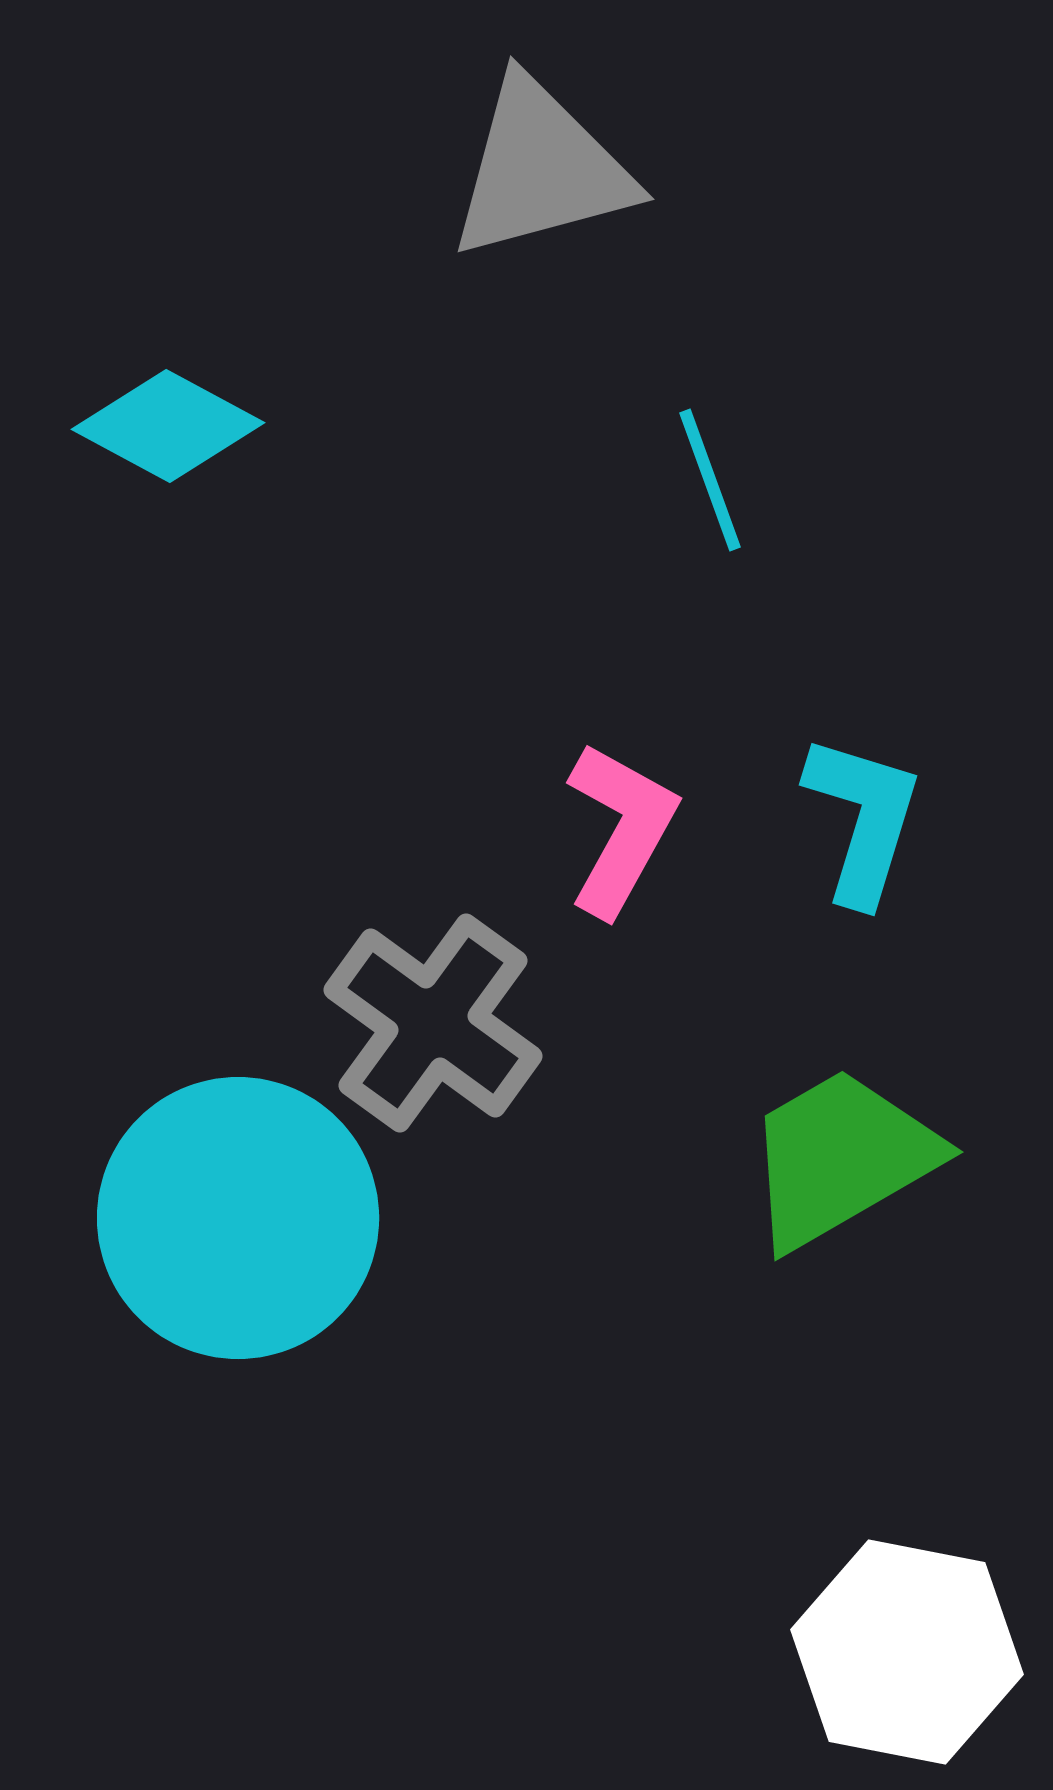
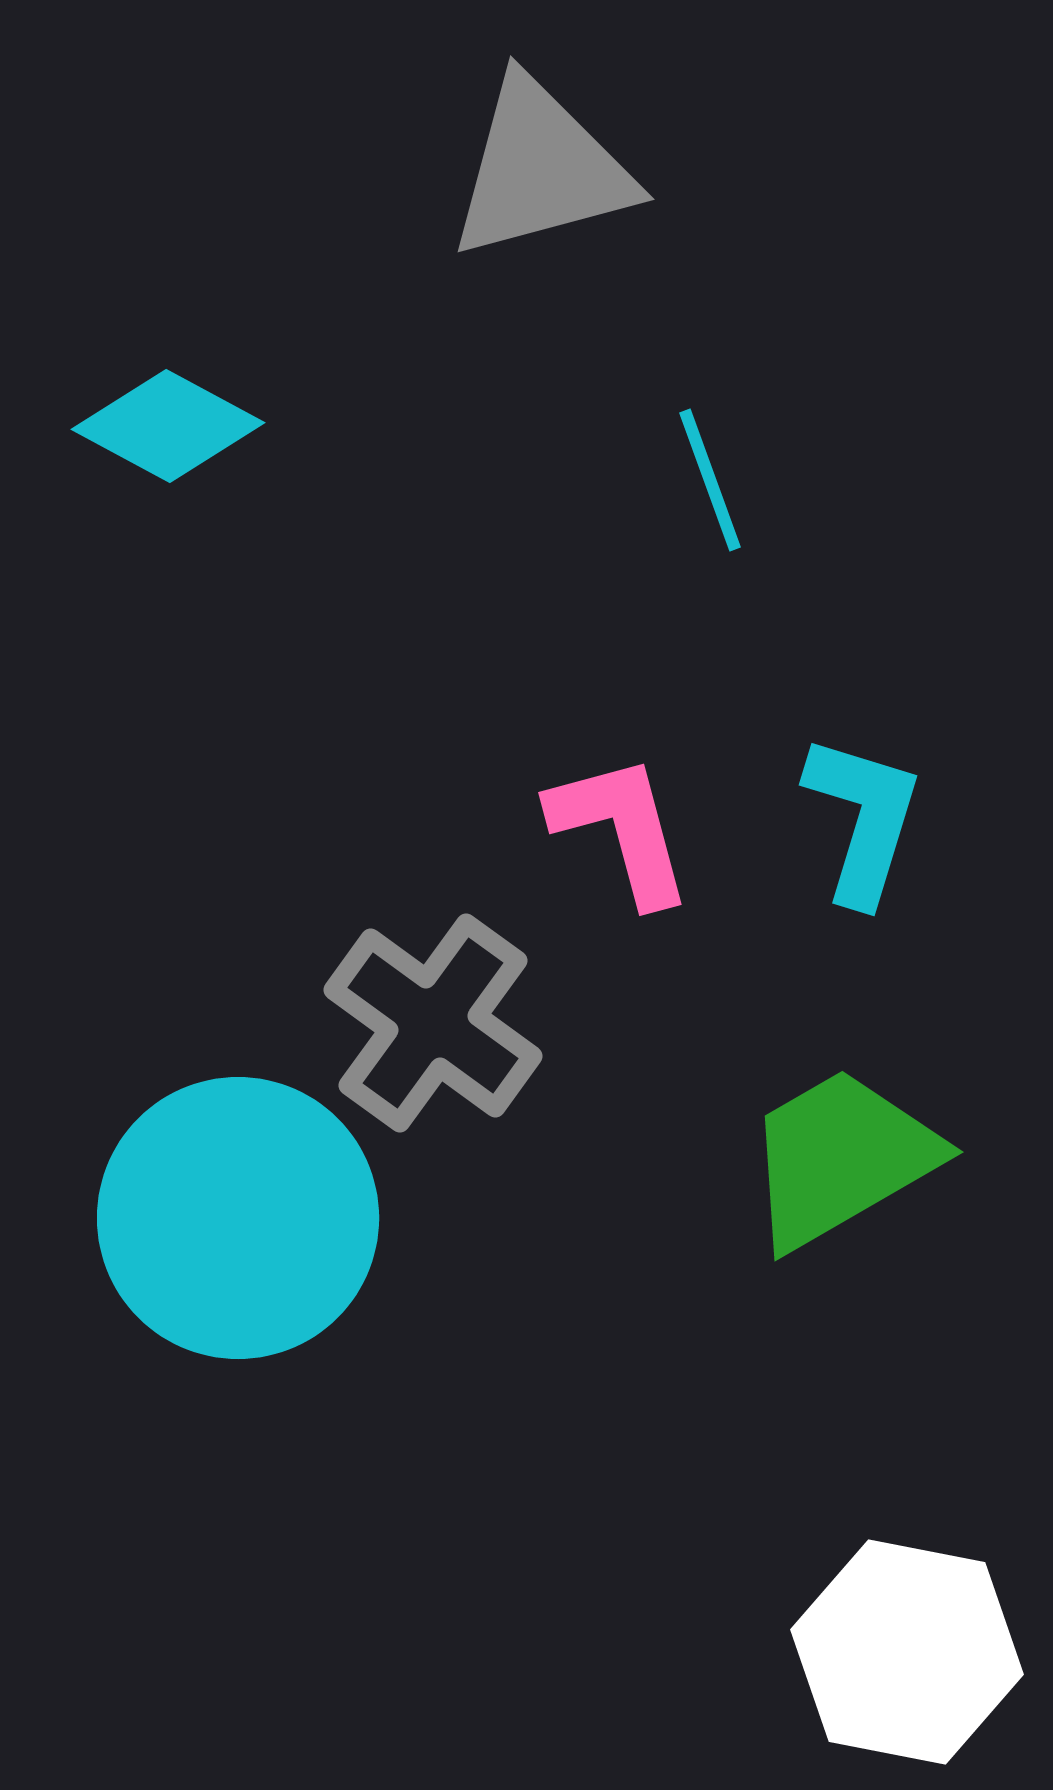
pink L-shape: rotated 44 degrees counterclockwise
